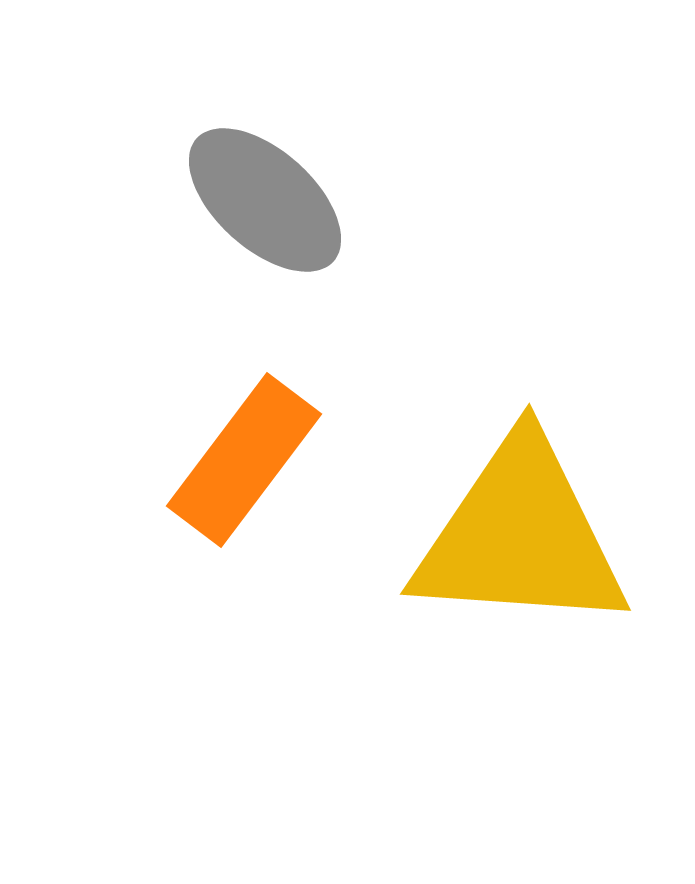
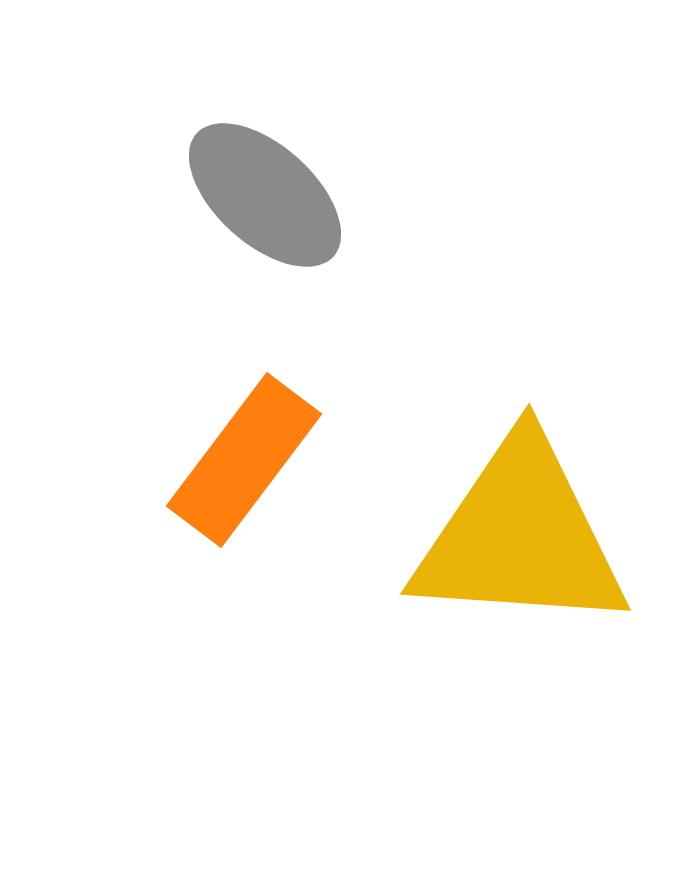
gray ellipse: moved 5 px up
